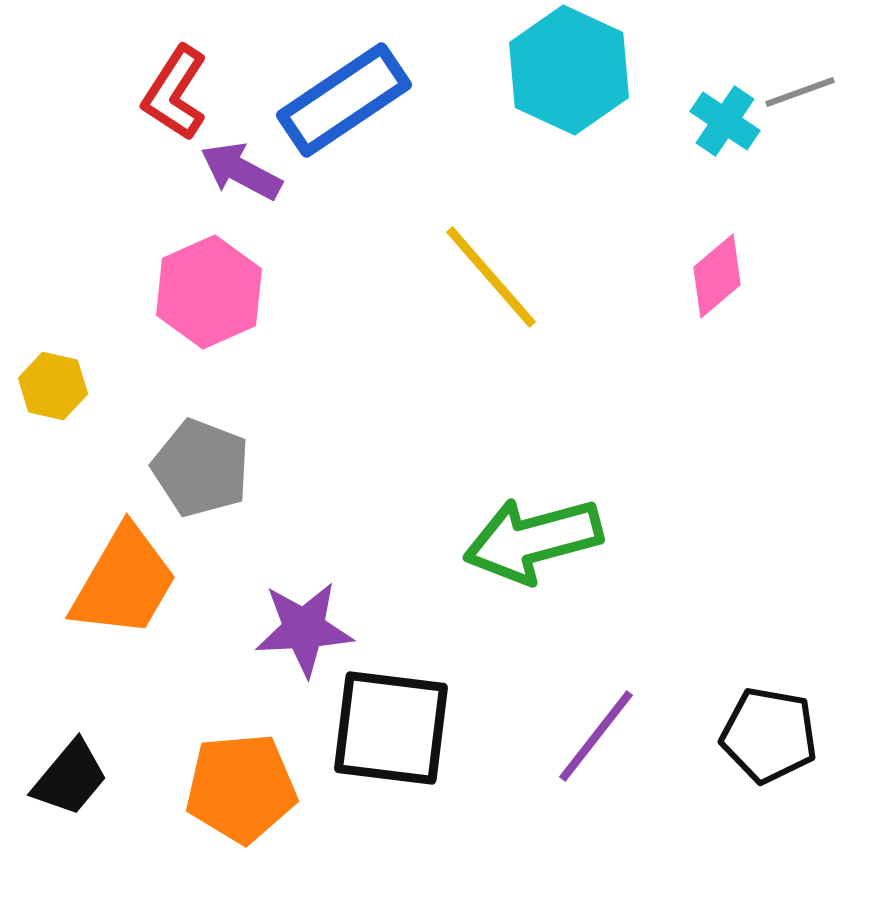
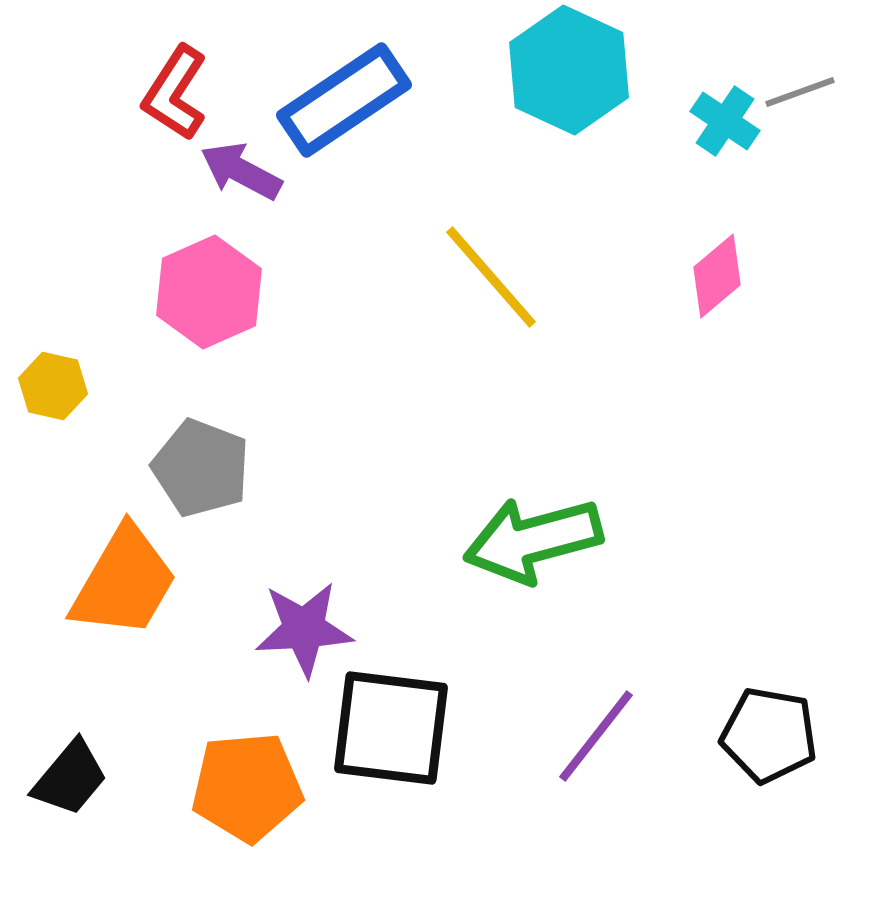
orange pentagon: moved 6 px right, 1 px up
